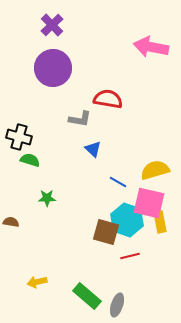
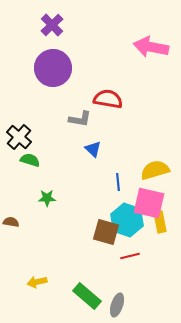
black cross: rotated 25 degrees clockwise
blue line: rotated 54 degrees clockwise
